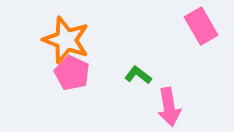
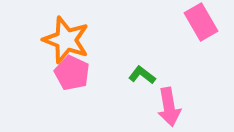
pink rectangle: moved 4 px up
green L-shape: moved 4 px right
